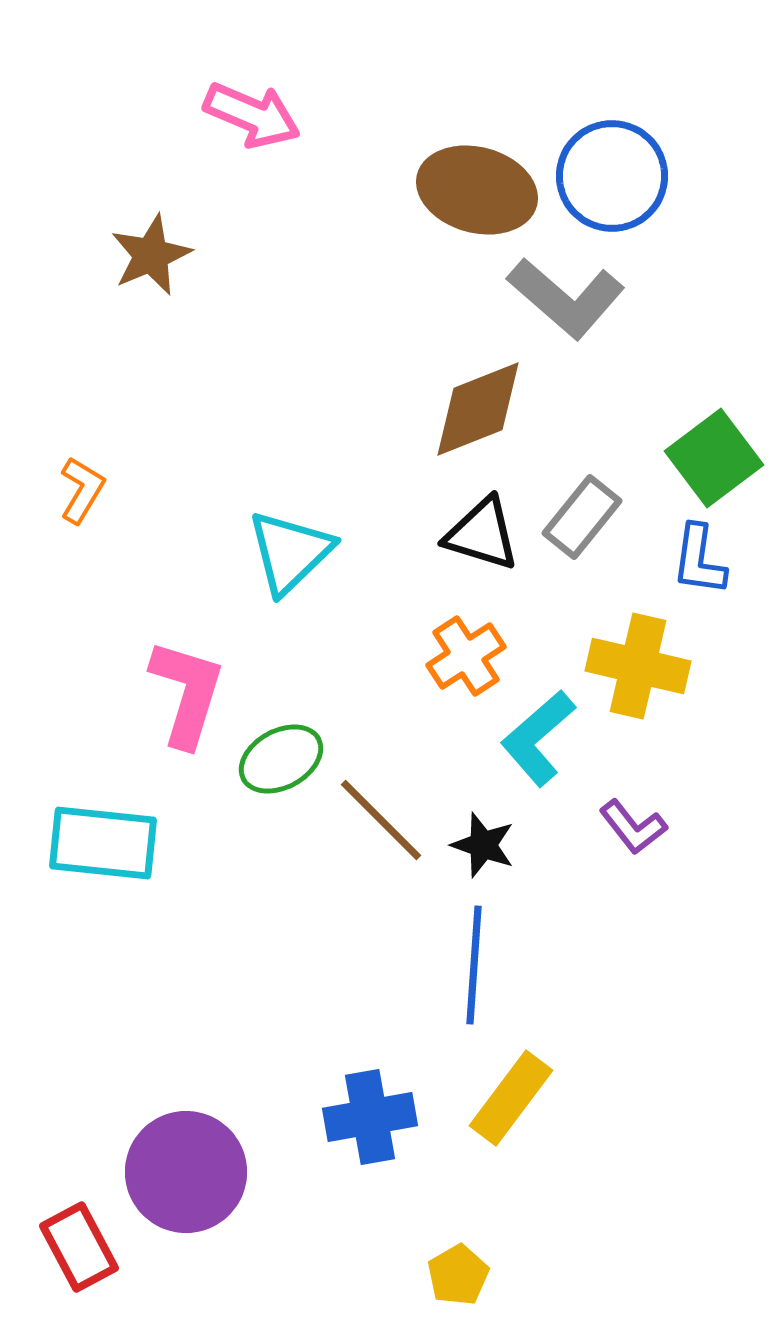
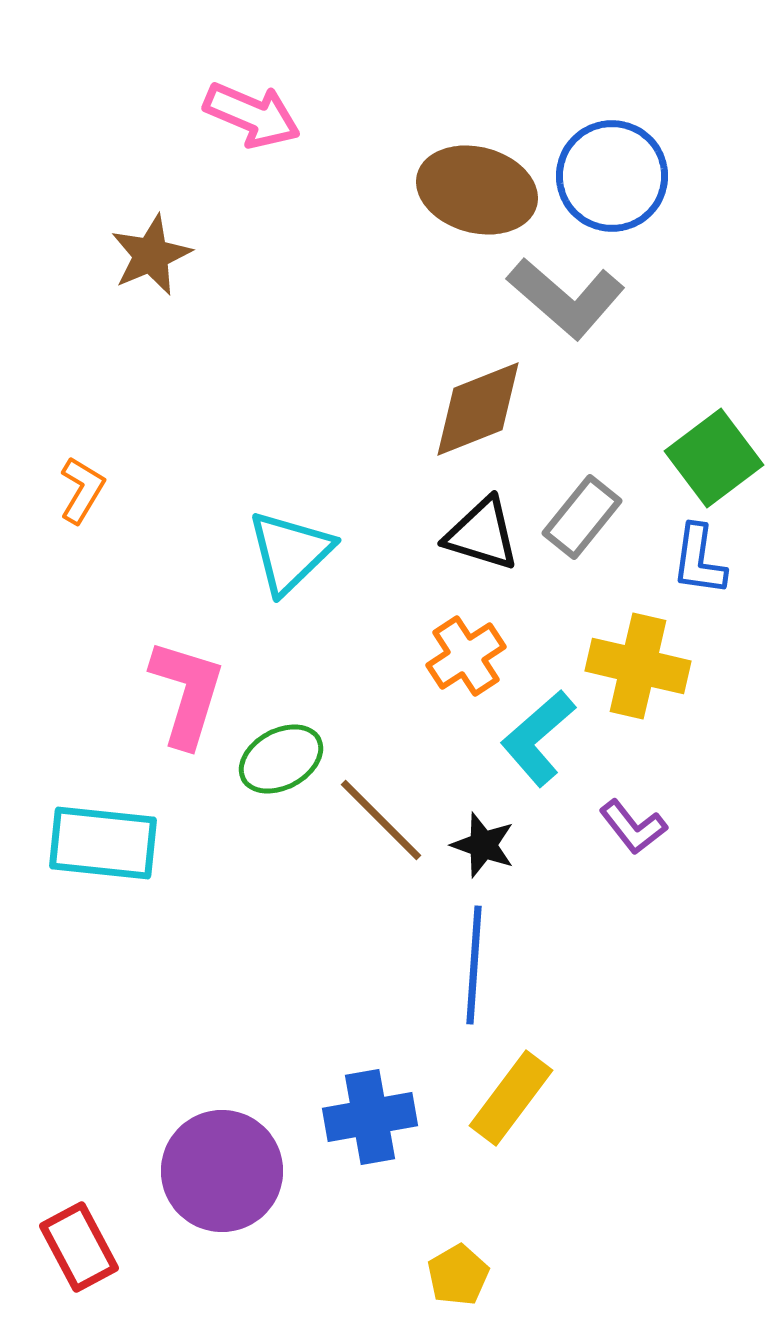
purple circle: moved 36 px right, 1 px up
